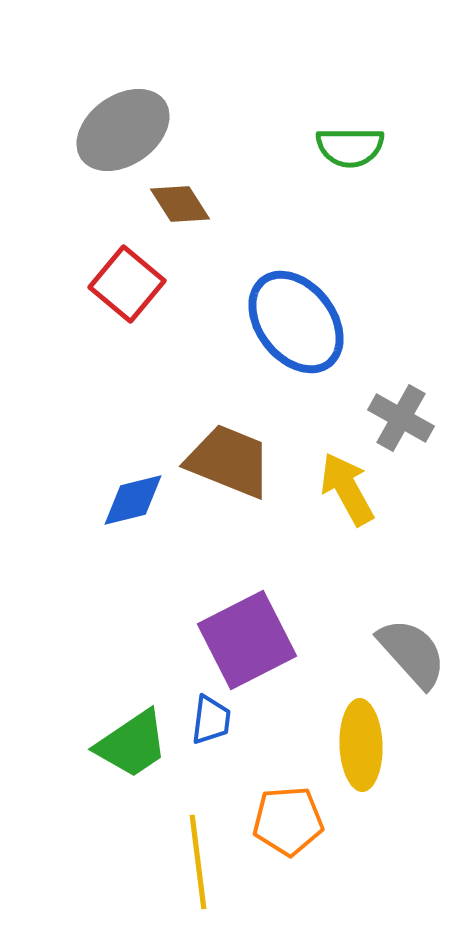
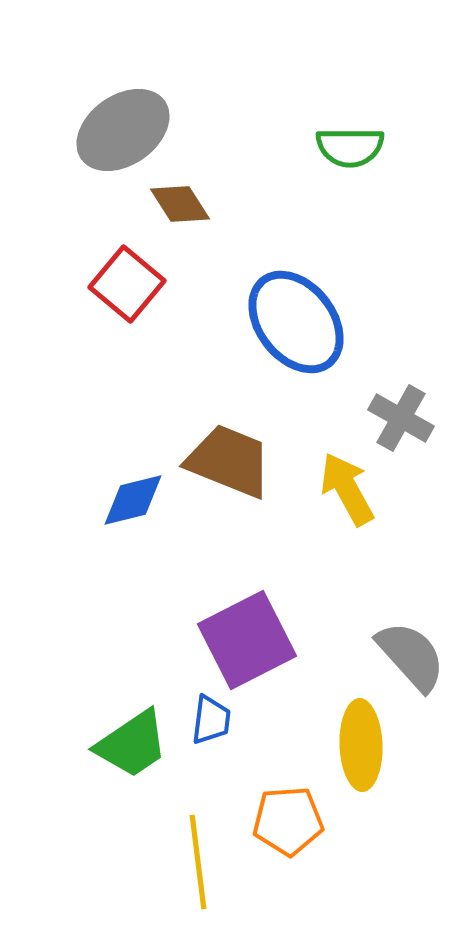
gray semicircle: moved 1 px left, 3 px down
